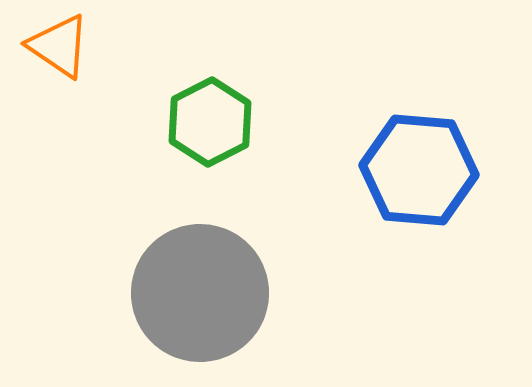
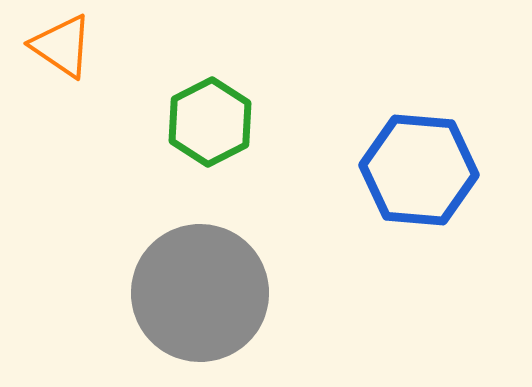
orange triangle: moved 3 px right
